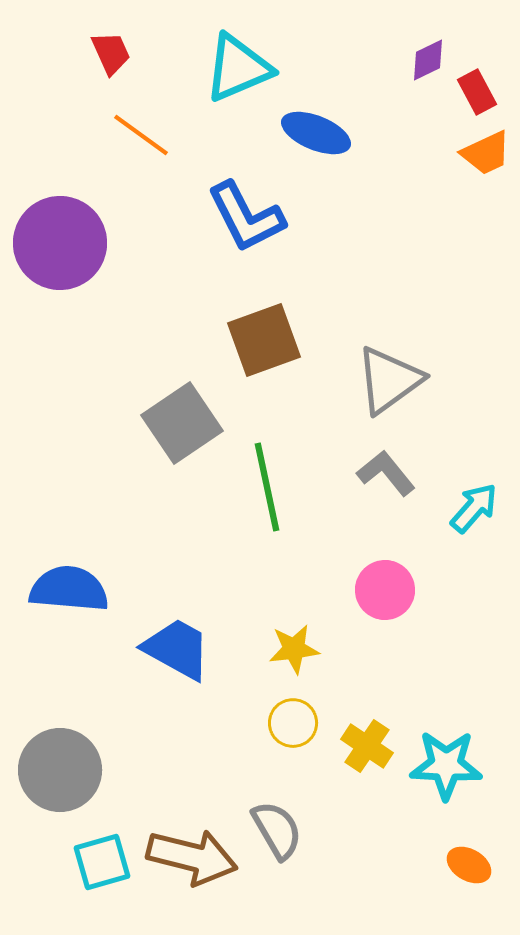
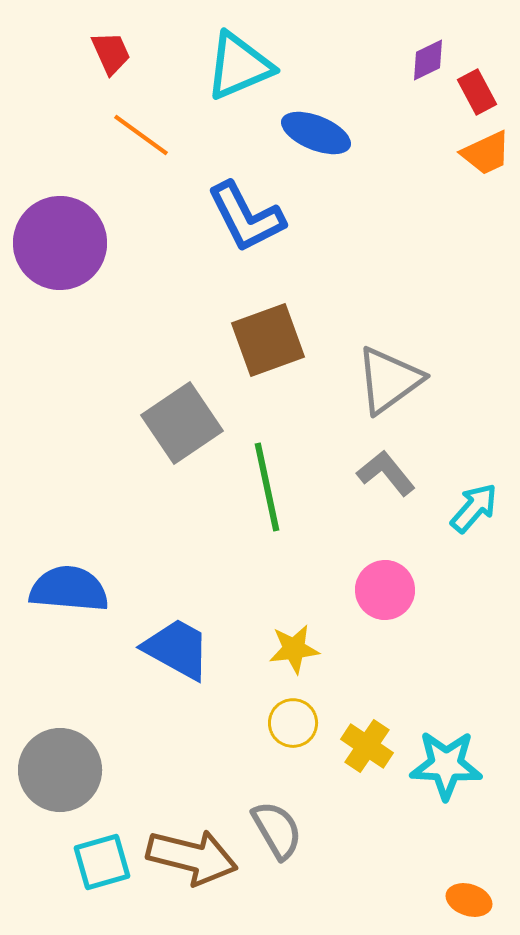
cyan triangle: moved 1 px right, 2 px up
brown square: moved 4 px right
orange ellipse: moved 35 px down; rotated 12 degrees counterclockwise
